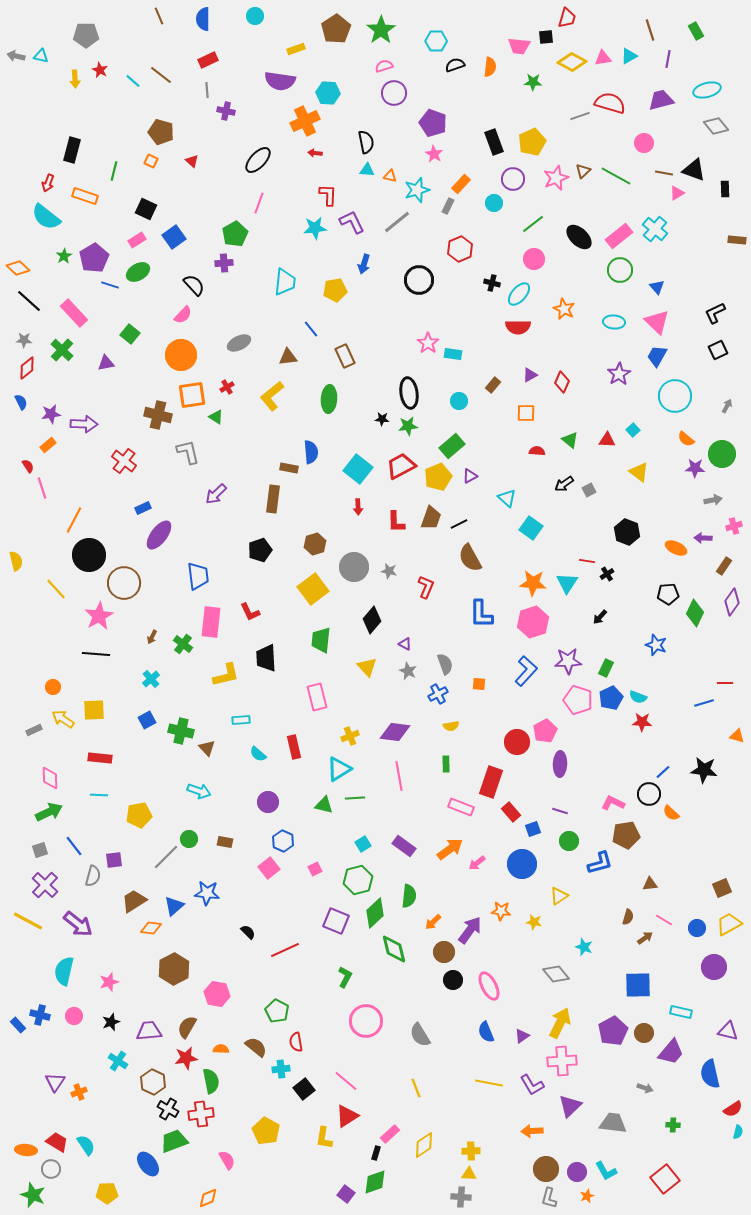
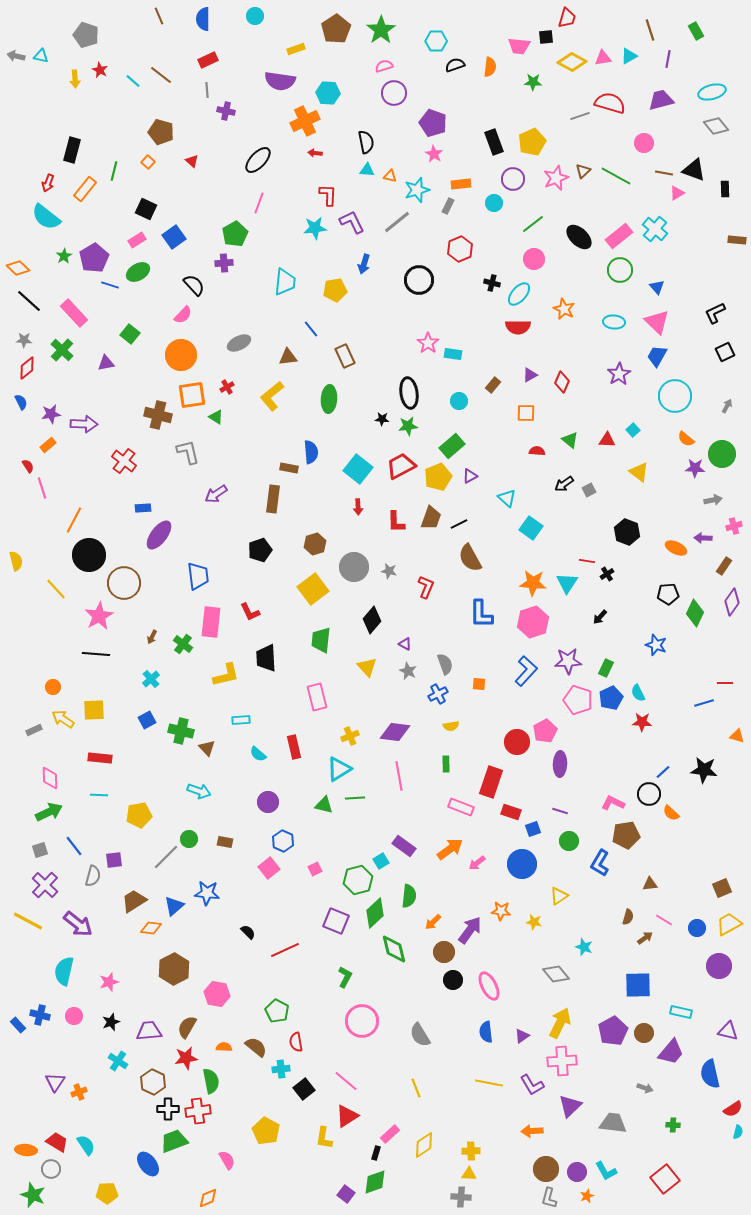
gray pentagon at (86, 35): rotated 20 degrees clockwise
cyan ellipse at (707, 90): moved 5 px right, 2 px down
orange square at (151, 161): moved 3 px left, 1 px down; rotated 16 degrees clockwise
orange rectangle at (461, 184): rotated 42 degrees clockwise
orange rectangle at (85, 196): moved 7 px up; rotated 70 degrees counterclockwise
black square at (718, 350): moved 7 px right, 2 px down
purple arrow at (216, 494): rotated 10 degrees clockwise
blue rectangle at (143, 508): rotated 21 degrees clockwise
cyan semicircle at (638, 697): moved 4 px up; rotated 42 degrees clockwise
red rectangle at (511, 812): rotated 30 degrees counterclockwise
cyan square at (363, 844): moved 18 px right, 17 px down
blue L-shape at (600, 863): rotated 136 degrees clockwise
purple circle at (714, 967): moved 5 px right, 1 px up
pink circle at (366, 1021): moved 4 px left
blue semicircle at (486, 1032): rotated 15 degrees clockwise
orange semicircle at (221, 1049): moved 3 px right, 2 px up
black cross at (168, 1109): rotated 30 degrees counterclockwise
red cross at (201, 1114): moved 3 px left, 3 px up
